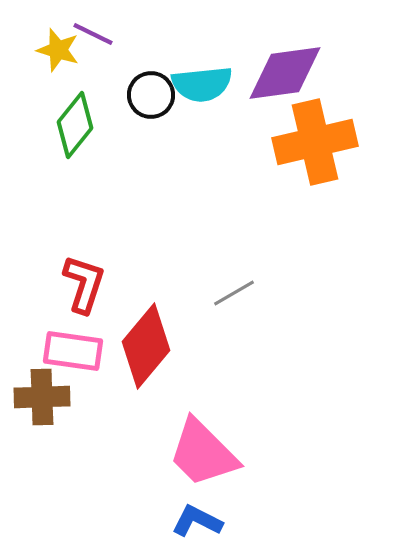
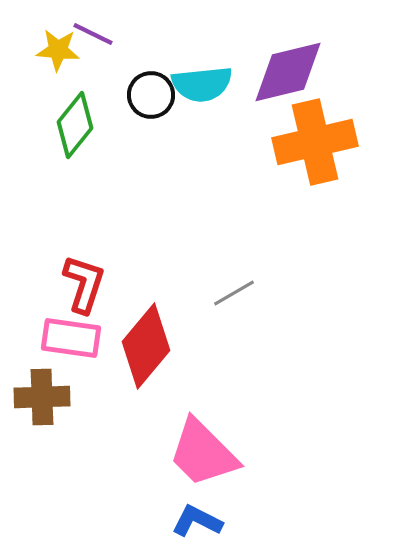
yellow star: rotated 12 degrees counterclockwise
purple diamond: moved 3 px right, 1 px up; rotated 6 degrees counterclockwise
pink rectangle: moved 2 px left, 13 px up
